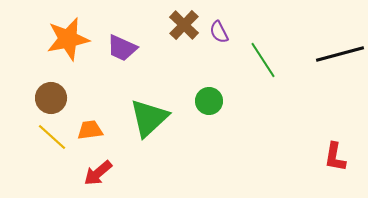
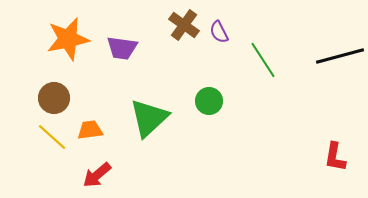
brown cross: rotated 8 degrees counterclockwise
purple trapezoid: rotated 16 degrees counterclockwise
black line: moved 2 px down
brown circle: moved 3 px right
red arrow: moved 1 px left, 2 px down
